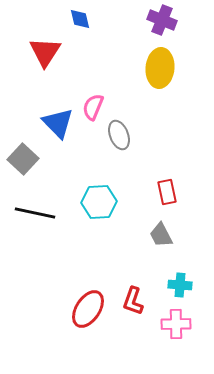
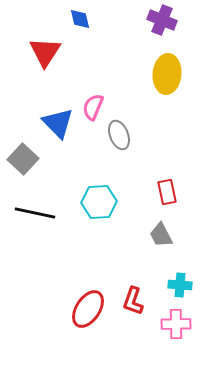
yellow ellipse: moved 7 px right, 6 px down
